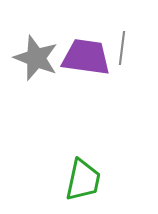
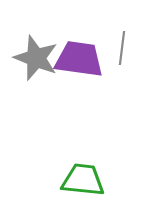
purple trapezoid: moved 7 px left, 2 px down
green trapezoid: rotated 96 degrees counterclockwise
